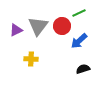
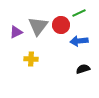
red circle: moved 1 px left, 1 px up
purple triangle: moved 2 px down
blue arrow: rotated 36 degrees clockwise
